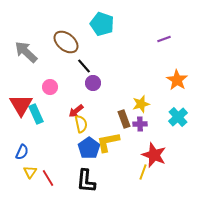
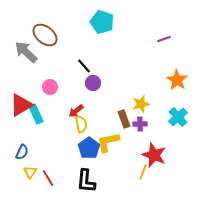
cyan pentagon: moved 2 px up
brown ellipse: moved 21 px left, 7 px up
red triangle: rotated 30 degrees clockwise
